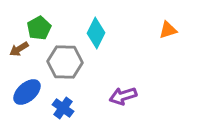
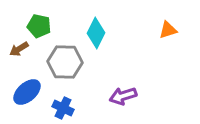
green pentagon: moved 2 px up; rotated 30 degrees counterclockwise
blue cross: rotated 10 degrees counterclockwise
